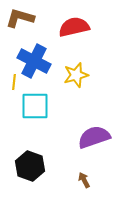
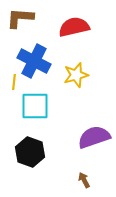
brown L-shape: rotated 12 degrees counterclockwise
black hexagon: moved 14 px up
